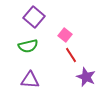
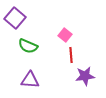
purple square: moved 19 px left, 1 px down
green semicircle: rotated 36 degrees clockwise
red line: rotated 28 degrees clockwise
purple star: moved 1 px left, 1 px up; rotated 30 degrees counterclockwise
